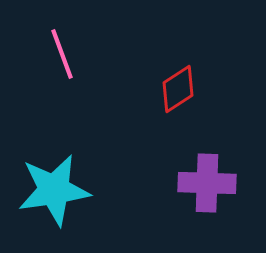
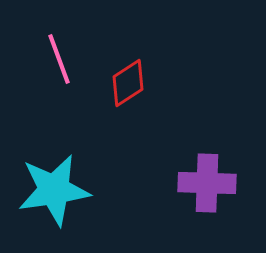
pink line: moved 3 px left, 5 px down
red diamond: moved 50 px left, 6 px up
